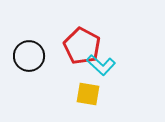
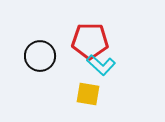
red pentagon: moved 8 px right, 5 px up; rotated 27 degrees counterclockwise
black circle: moved 11 px right
